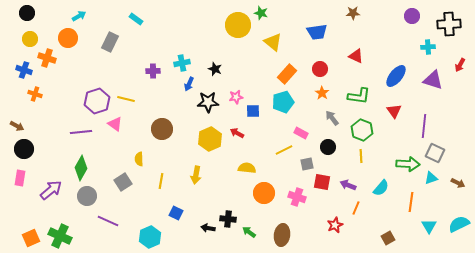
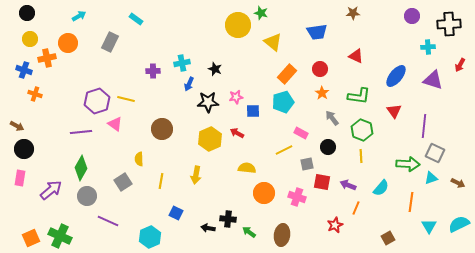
orange circle at (68, 38): moved 5 px down
orange cross at (47, 58): rotated 30 degrees counterclockwise
